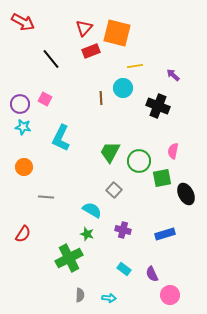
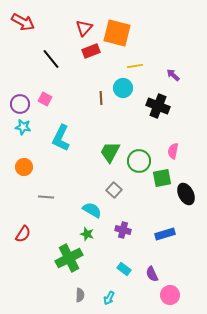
cyan arrow: rotated 112 degrees clockwise
